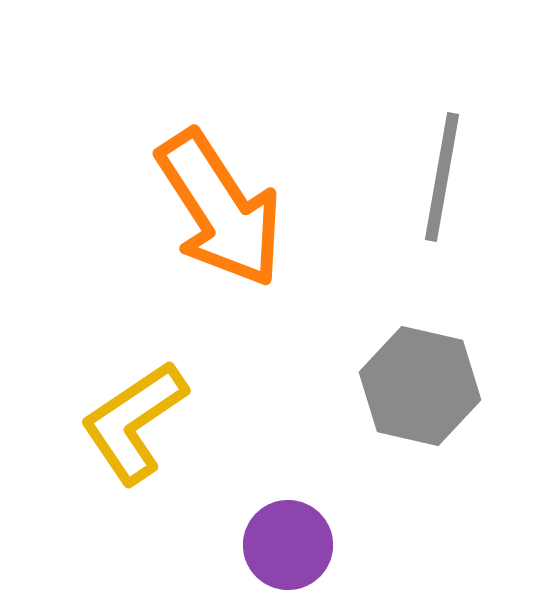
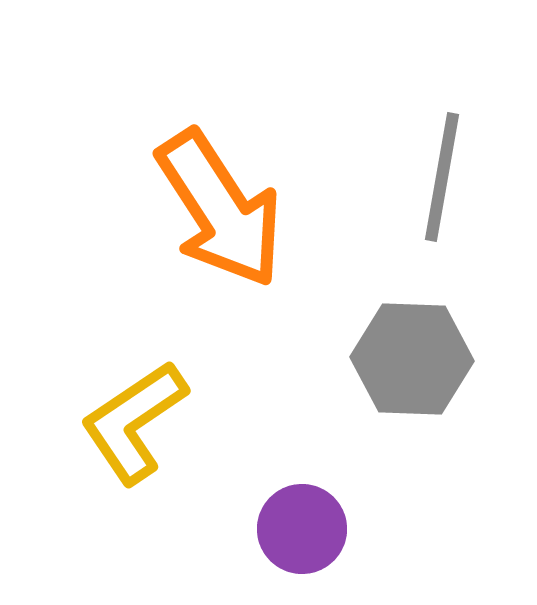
gray hexagon: moved 8 px left, 27 px up; rotated 11 degrees counterclockwise
purple circle: moved 14 px right, 16 px up
